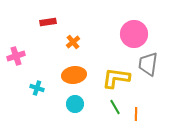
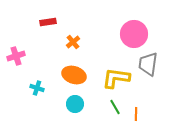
orange ellipse: rotated 25 degrees clockwise
